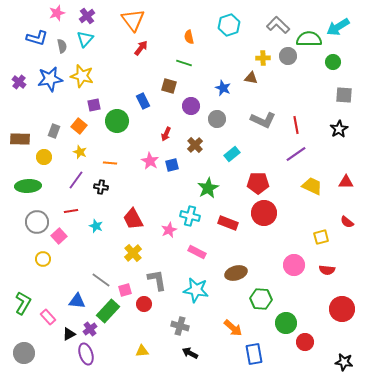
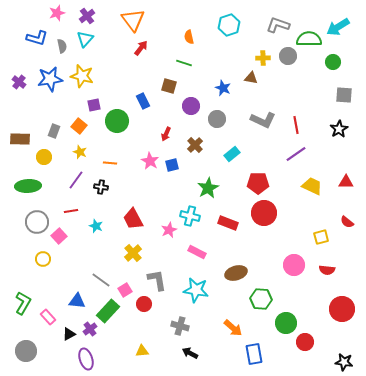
gray L-shape at (278, 25): rotated 25 degrees counterclockwise
pink square at (125, 290): rotated 16 degrees counterclockwise
gray circle at (24, 353): moved 2 px right, 2 px up
purple ellipse at (86, 354): moved 5 px down
